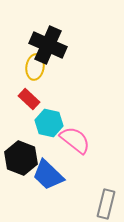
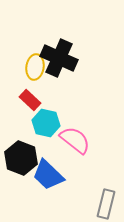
black cross: moved 11 px right, 13 px down
red rectangle: moved 1 px right, 1 px down
cyan hexagon: moved 3 px left
